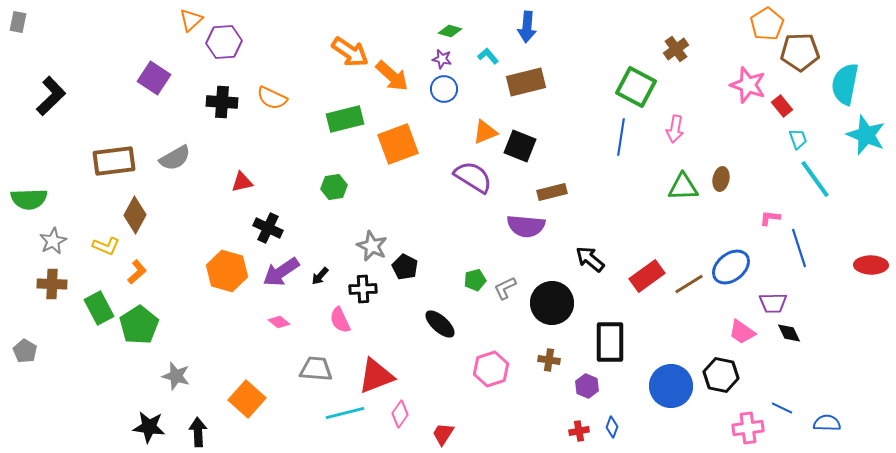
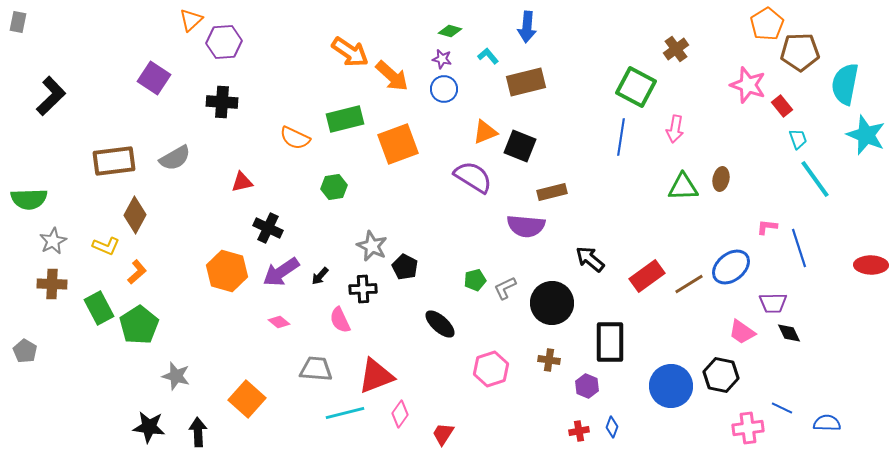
orange semicircle at (272, 98): moved 23 px right, 40 px down
pink L-shape at (770, 218): moved 3 px left, 9 px down
